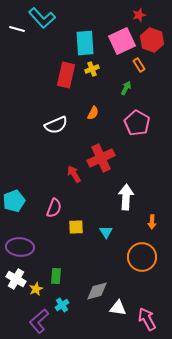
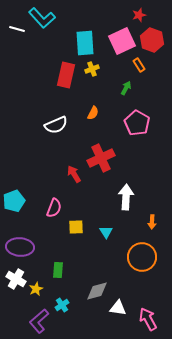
green rectangle: moved 2 px right, 6 px up
pink arrow: moved 1 px right
